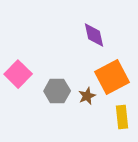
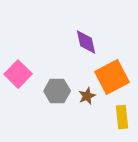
purple diamond: moved 8 px left, 7 px down
